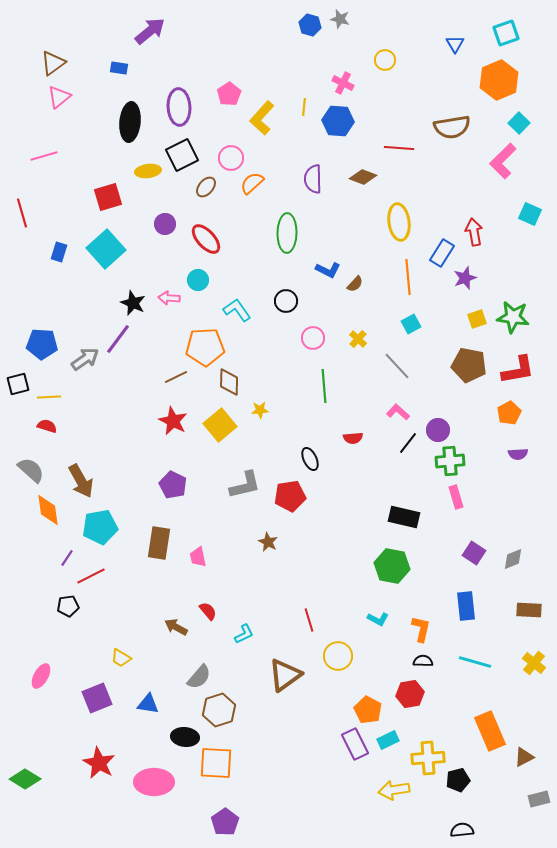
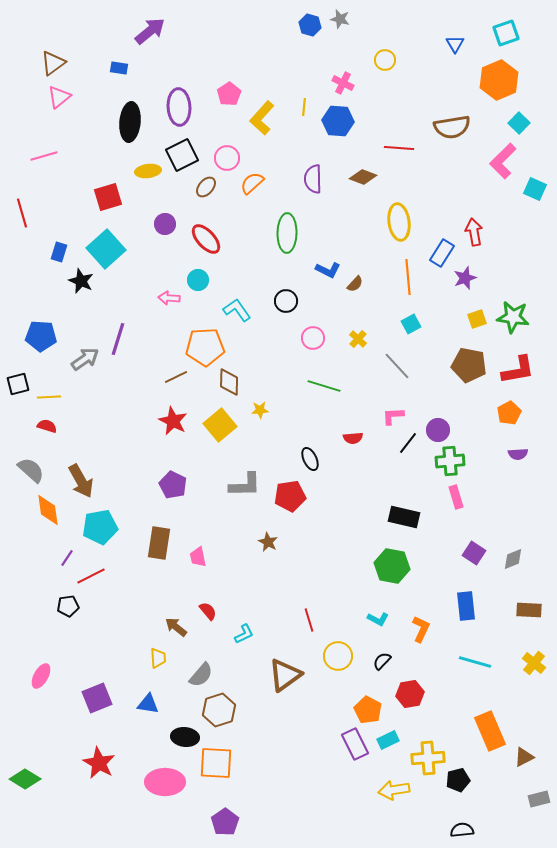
pink circle at (231, 158): moved 4 px left
cyan square at (530, 214): moved 5 px right, 25 px up
black star at (133, 303): moved 52 px left, 22 px up
purple line at (118, 339): rotated 20 degrees counterclockwise
blue pentagon at (42, 344): moved 1 px left, 8 px up
green line at (324, 386): rotated 68 degrees counterclockwise
pink L-shape at (398, 412): moved 5 px left, 4 px down; rotated 45 degrees counterclockwise
gray L-shape at (245, 485): rotated 12 degrees clockwise
brown arrow at (176, 627): rotated 10 degrees clockwise
orange L-shape at (421, 629): rotated 12 degrees clockwise
yellow trapezoid at (121, 658): moved 37 px right; rotated 125 degrees counterclockwise
black semicircle at (423, 661): moved 41 px left; rotated 48 degrees counterclockwise
gray semicircle at (199, 677): moved 2 px right, 2 px up
pink ellipse at (154, 782): moved 11 px right
